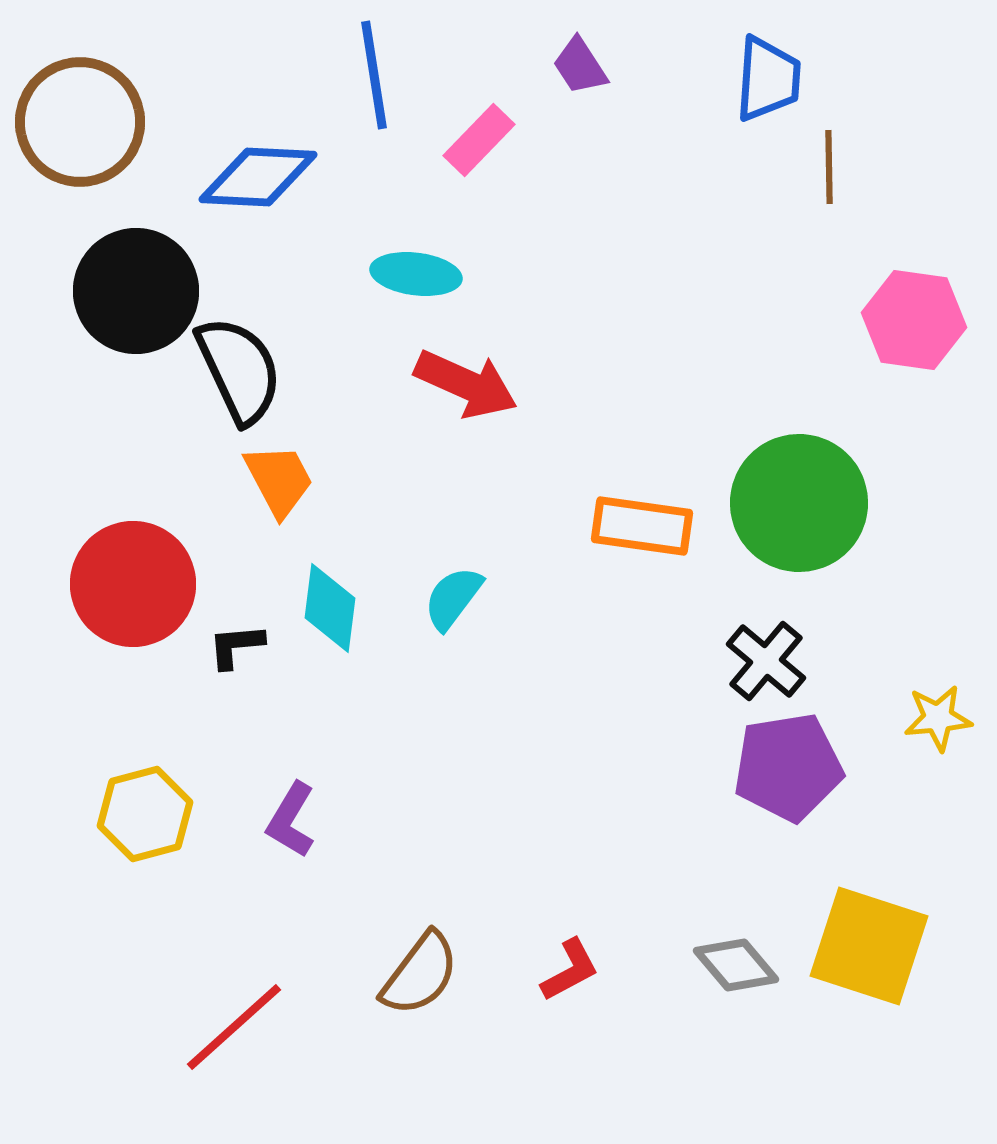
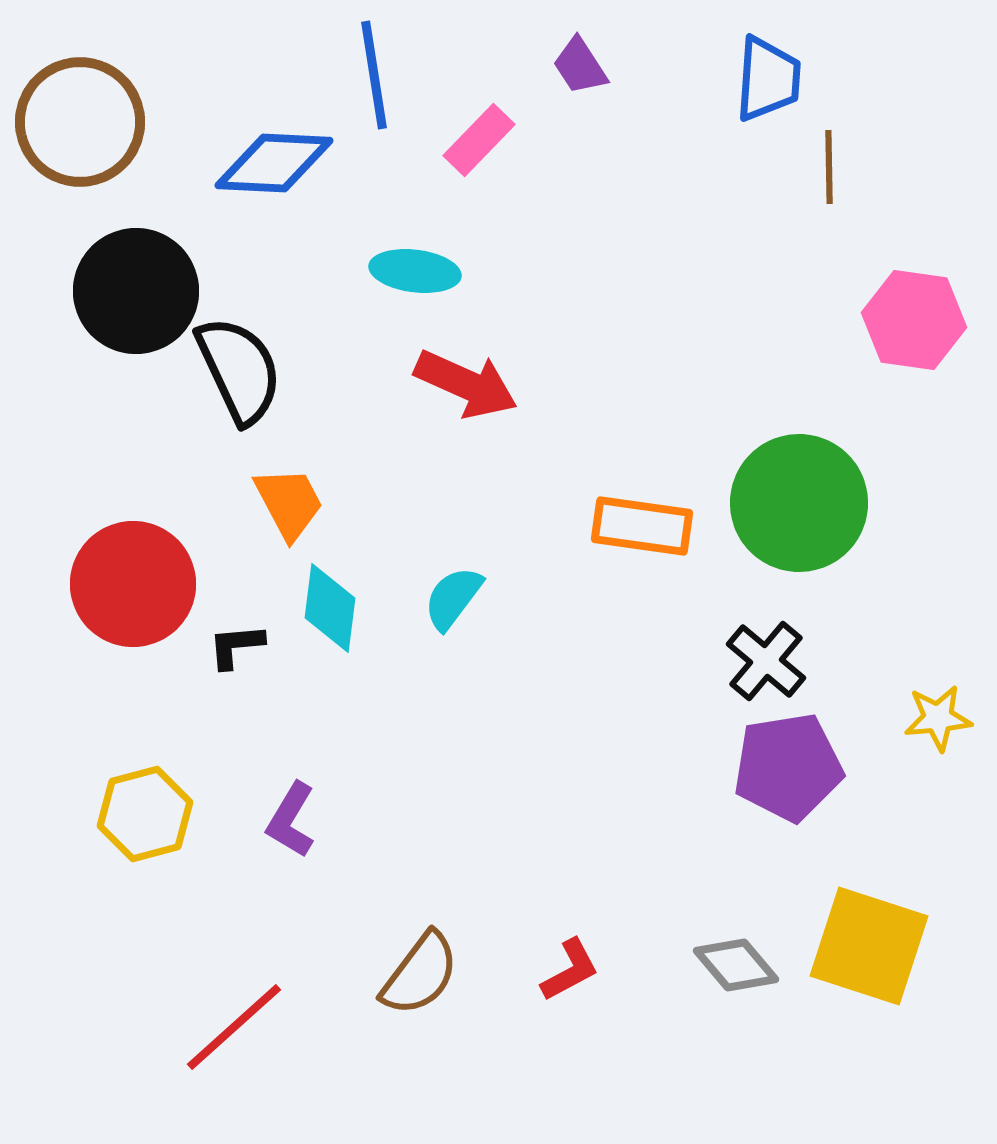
blue diamond: moved 16 px right, 14 px up
cyan ellipse: moved 1 px left, 3 px up
orange trapezoid: moved 10 px right, 23 px down
